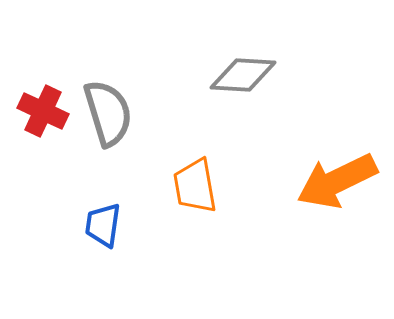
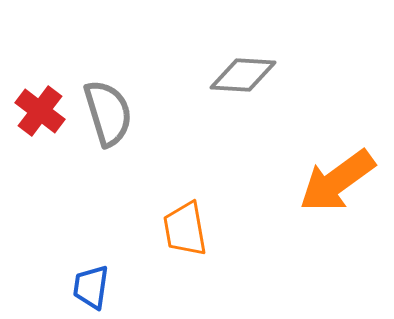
red cross: moved 3 px left; rotated 12 degrees clockwise
orange arrow: rotated 10 degrees counterclockwise
orange trapezoid: moved 10 px left, 43 px down
blue trapezoid: moved 12 px left, 62 px down
